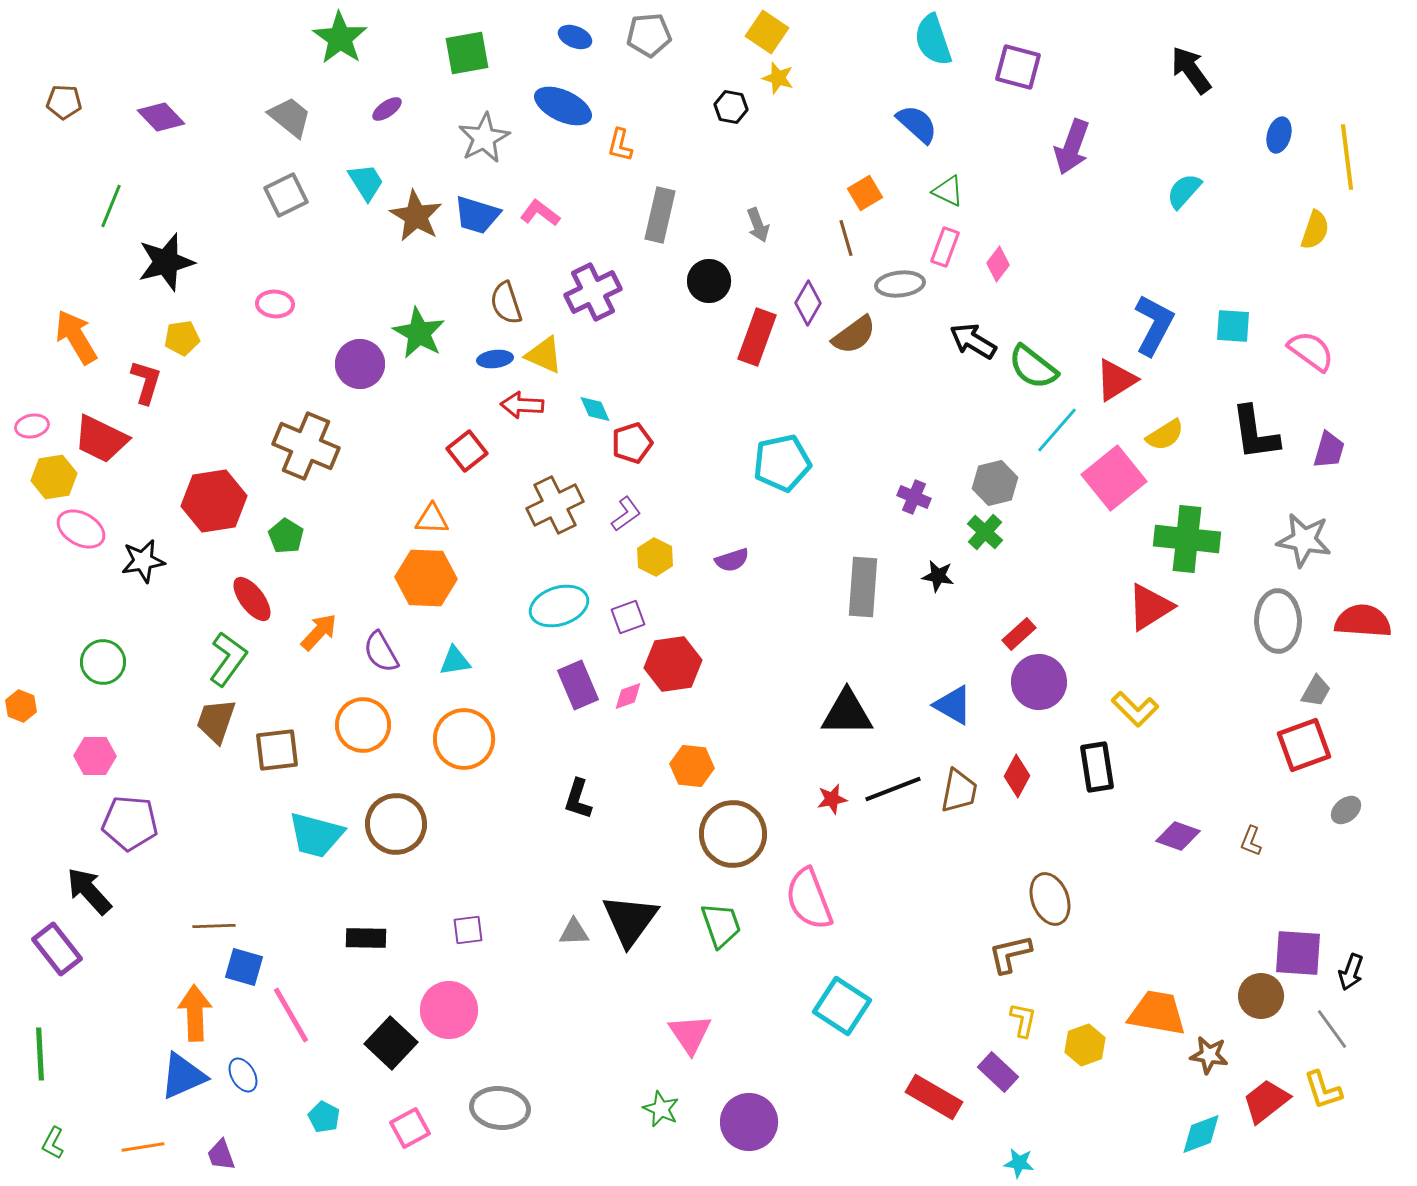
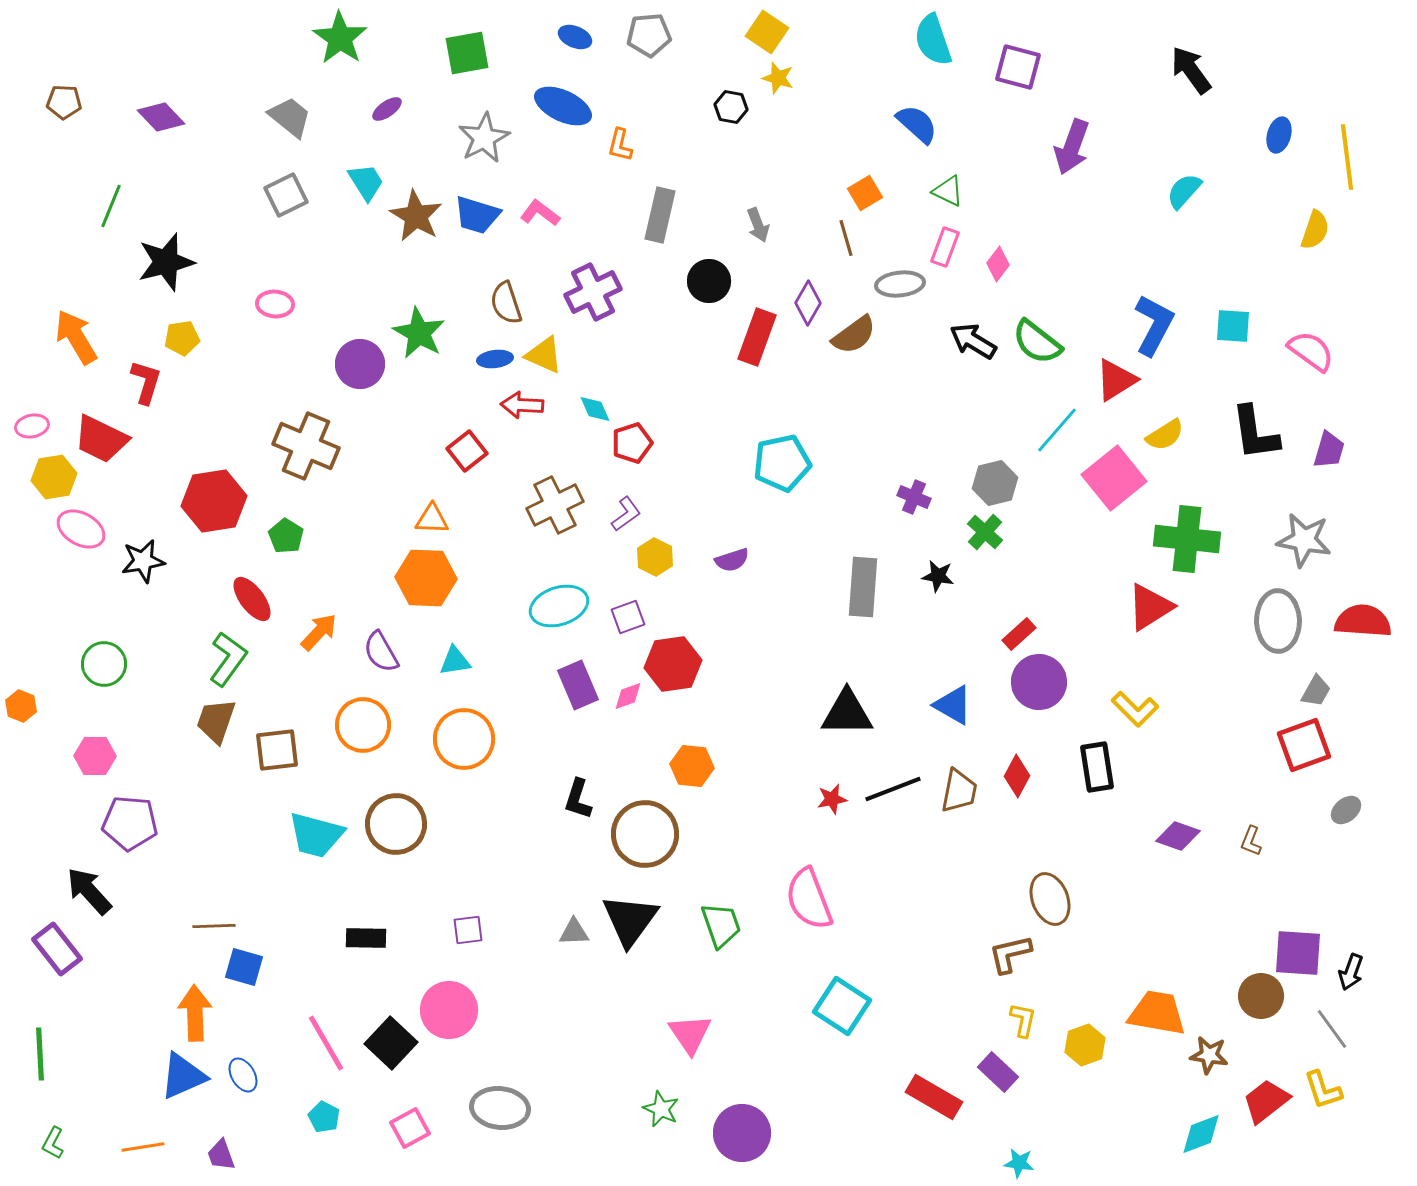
green semicircle at (1033, 367): moved 4 px right, 25 px up
green circle at (103, 662): moved 1 px right, 2 px down
brown circle at (733, 834): moved 88 px left
pink line at (291, 1015): moved 35 px right, 28 px down
purple circle at (749, 1122): moved 7 px left, 11 px down
